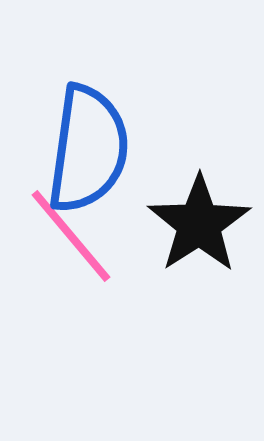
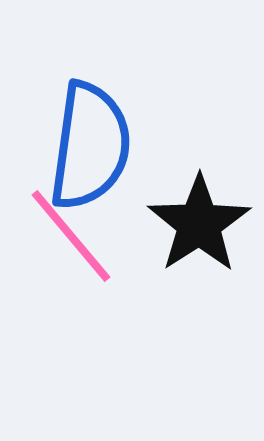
blue semicircle: moved 2 px right, 3 px up
